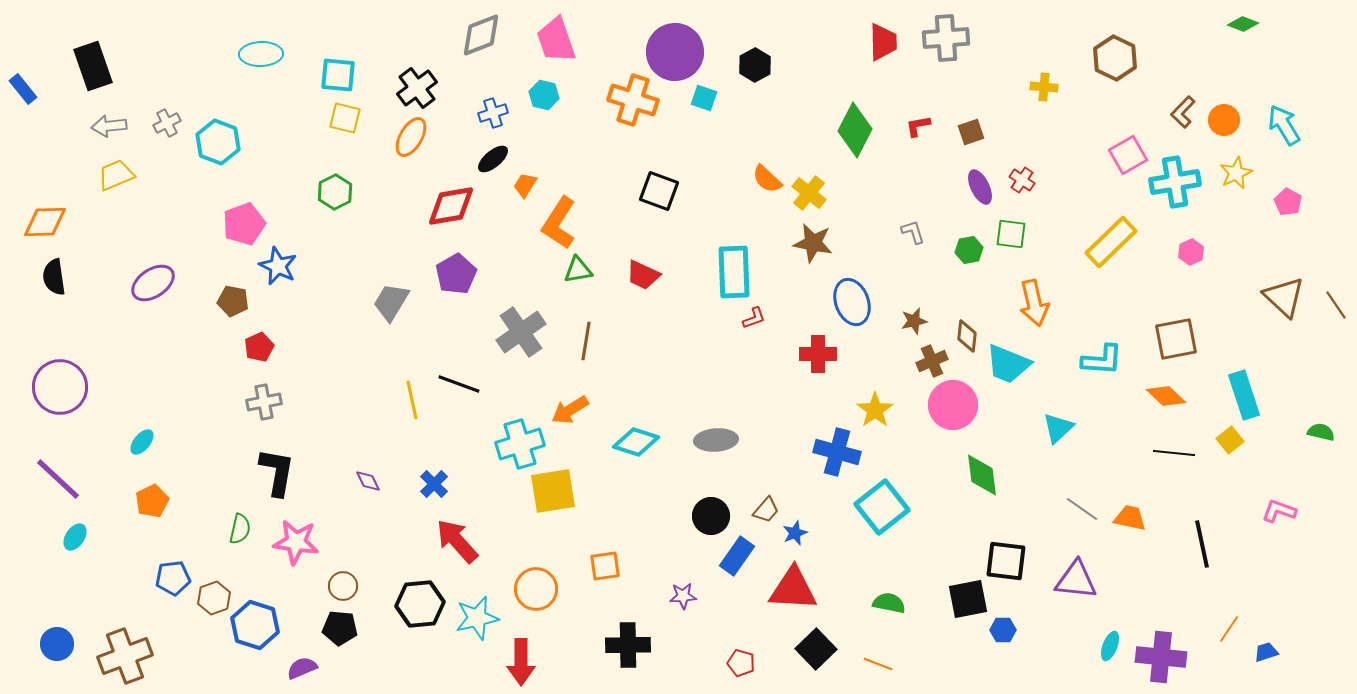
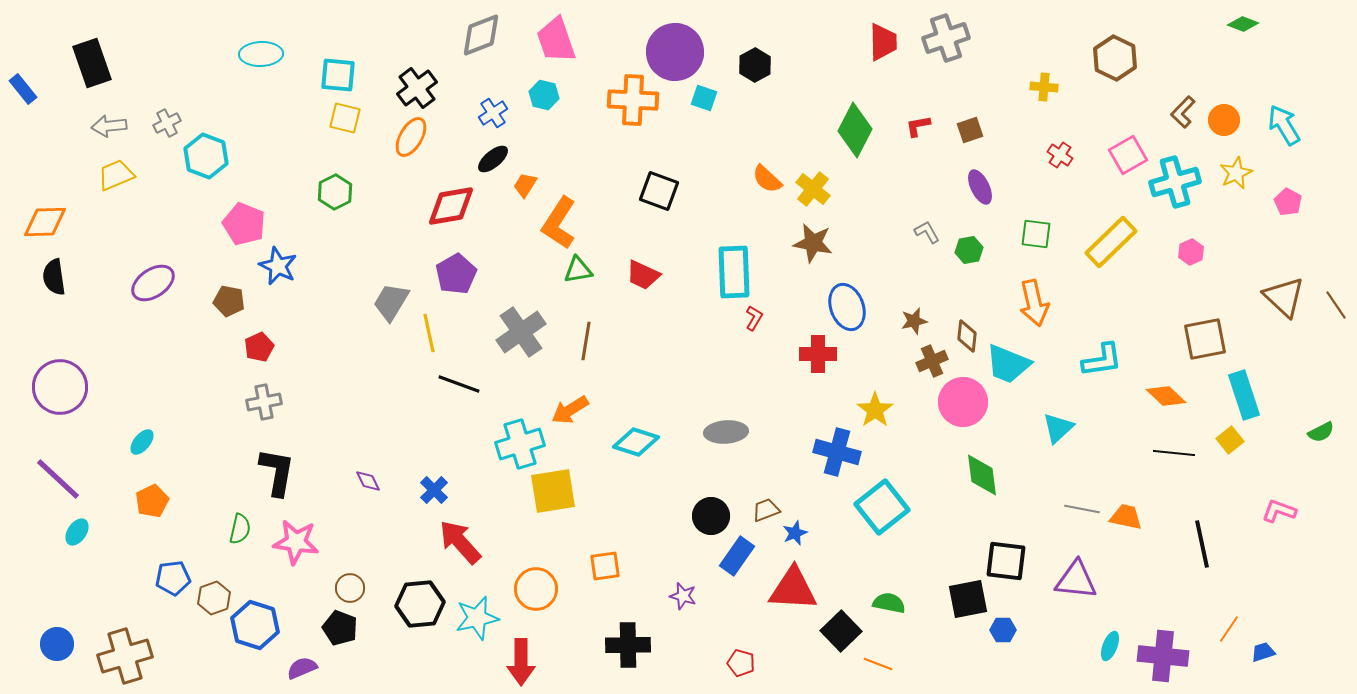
gray cross at (946, 38): rotated 15 degrees counterclockwise
black rectangle at (93, 66): moved 1 px left, 3 px up
orange cross at (633, 100): rotated 15 degrees counterclockwise
blue cross at (493, 113): rotated 16 degrees counterclockwise
brown square at (971, 132): moved 1 px left, 2 px up
cyan hexagon at (218, 142): moved 12 px left, 14 px down
red cross at (1022, 180): moved 38 px right, 25 px up
cyan cross at (1175, 182): rotated 6 degrees counterclockwise
yellow cross at (809, 193): moved 4 px right, 4 px up
pink pentagon at (244, 224): rotated 30 degrees counterclockwise
gray L-shape at (913, 232): moved 14 px right; rotated 12 degrees counterclockwise
green square at (1011, 234): moved 25 px right
brown pentagon at (233, 301): moved 4 px left
blue ellipse at (852, 302): moved 5 px left, 5 px down
red L-shape at (754, 318): rotated 40 degrees counterclockwise
brown square at (1176, 339): moved 29 px right
cyan L-shape at (1102, 360): rotated 12 degrees counterclockwise
yellow line at (412, 400): moved 17 px right, 67 px up
pink circle at (953, 405): moved 10 px right, 3 px up
green semicircle at (1321, 432): rotated 140 degrees clockwise
gray ellipse at (716, 440): moved 10 px right, 8 px up
blue cross at (434, 484): moved 6 px down
gray line at (1082, 509): rotated 24 degrees counterclockwise
brown trapezoid at (766, 510): rotated 152 degrees counterclockwise
orange trapezoid at (1130, 518): moved 4 px left, 1 px up
cyan ellipse at (75, 537): moved 2 px right, 5 px up
red arrow at (457, 541): moved 3 px right, 1 px down
brown circle at (343, 586): moved 7 px right, 2 px down
purple star at (683, 596): rotated 20 degrees clockwise
black pentagon at (340, 628): rotated 16 degrees clockwise
black square at (816, 649): moved 25 px right, 18 px up
blue trapezoid at (1266, 652): moved 3 px left
brown cross at (125, 656): rotated 4 degrees clockwise
purple cross at (1161, 657): moved 2 px right, 1 px up
